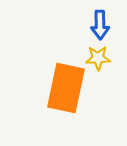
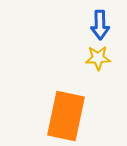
orange rectangle: moved 28 px down
